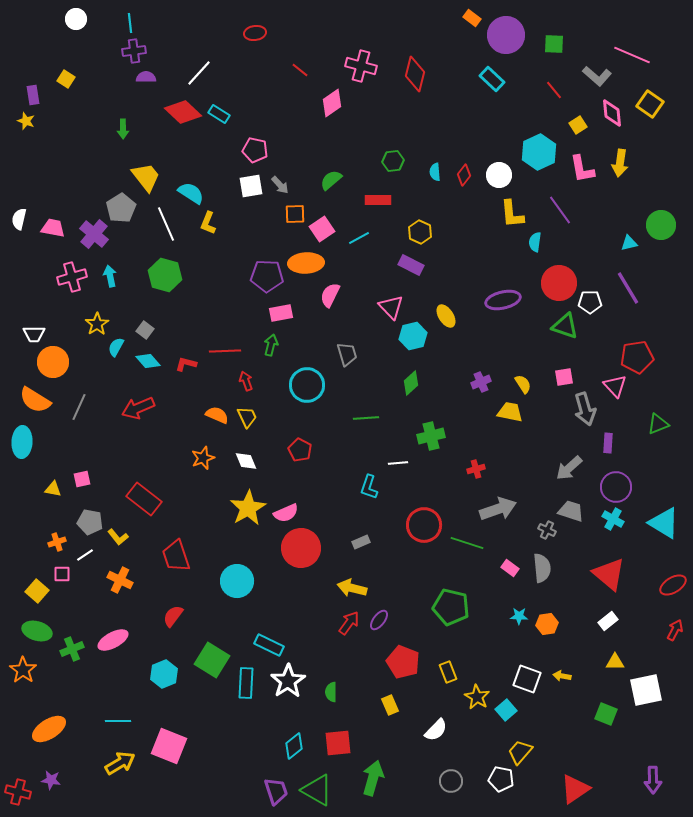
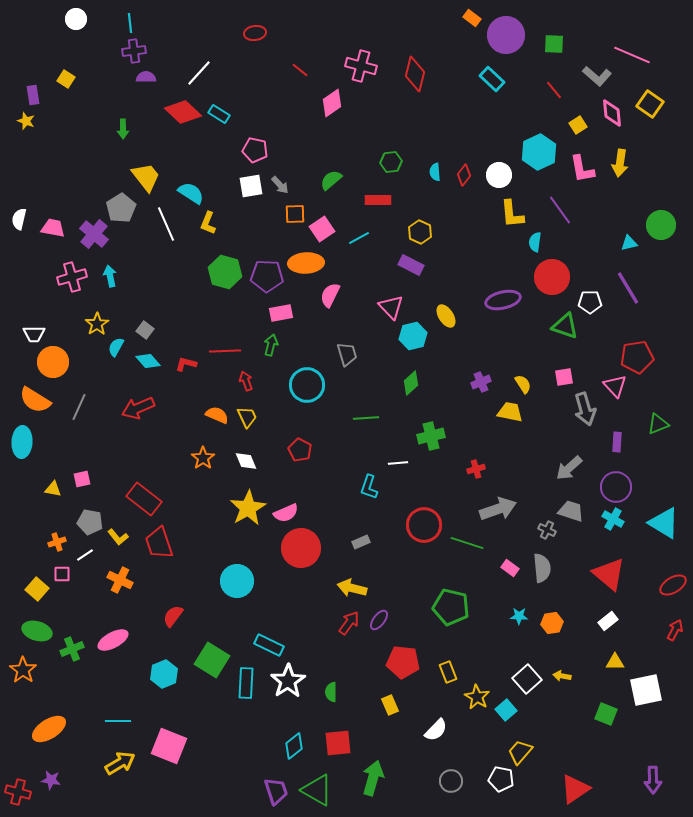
green hexagon at (393, 161): moved 2 px left, 1 px down
green hexagon at (165, 275): moved 60 px right, 3 px up
red circle at (559, 283): moved 7 px left, 6 px up
purple rectangle at (608, 443): moved 9 px right, 1 px up
orange star at (203, 458): rotated 15 degrees counterclockwise
red trapezoid at (176, 556): moved 17 px left, 13 px up
yellow square at (37, 591): moved 2 px up
orange hexagon at (547, 624): moved 5 px right, 1 px up
red pentagon at (403, 662): rotated 16 degrees counterclockwise
white square at (527, 679): rotated 28 degrees clockwise
